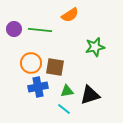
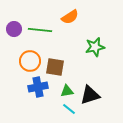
orange semicircle: moved 2 px down
orange circle: moved 1 px left, 2 px up
cyan line: moved 5 px right
